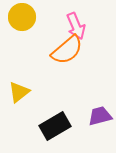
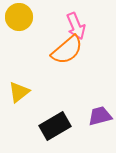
yellow circle: moved 3 px left
